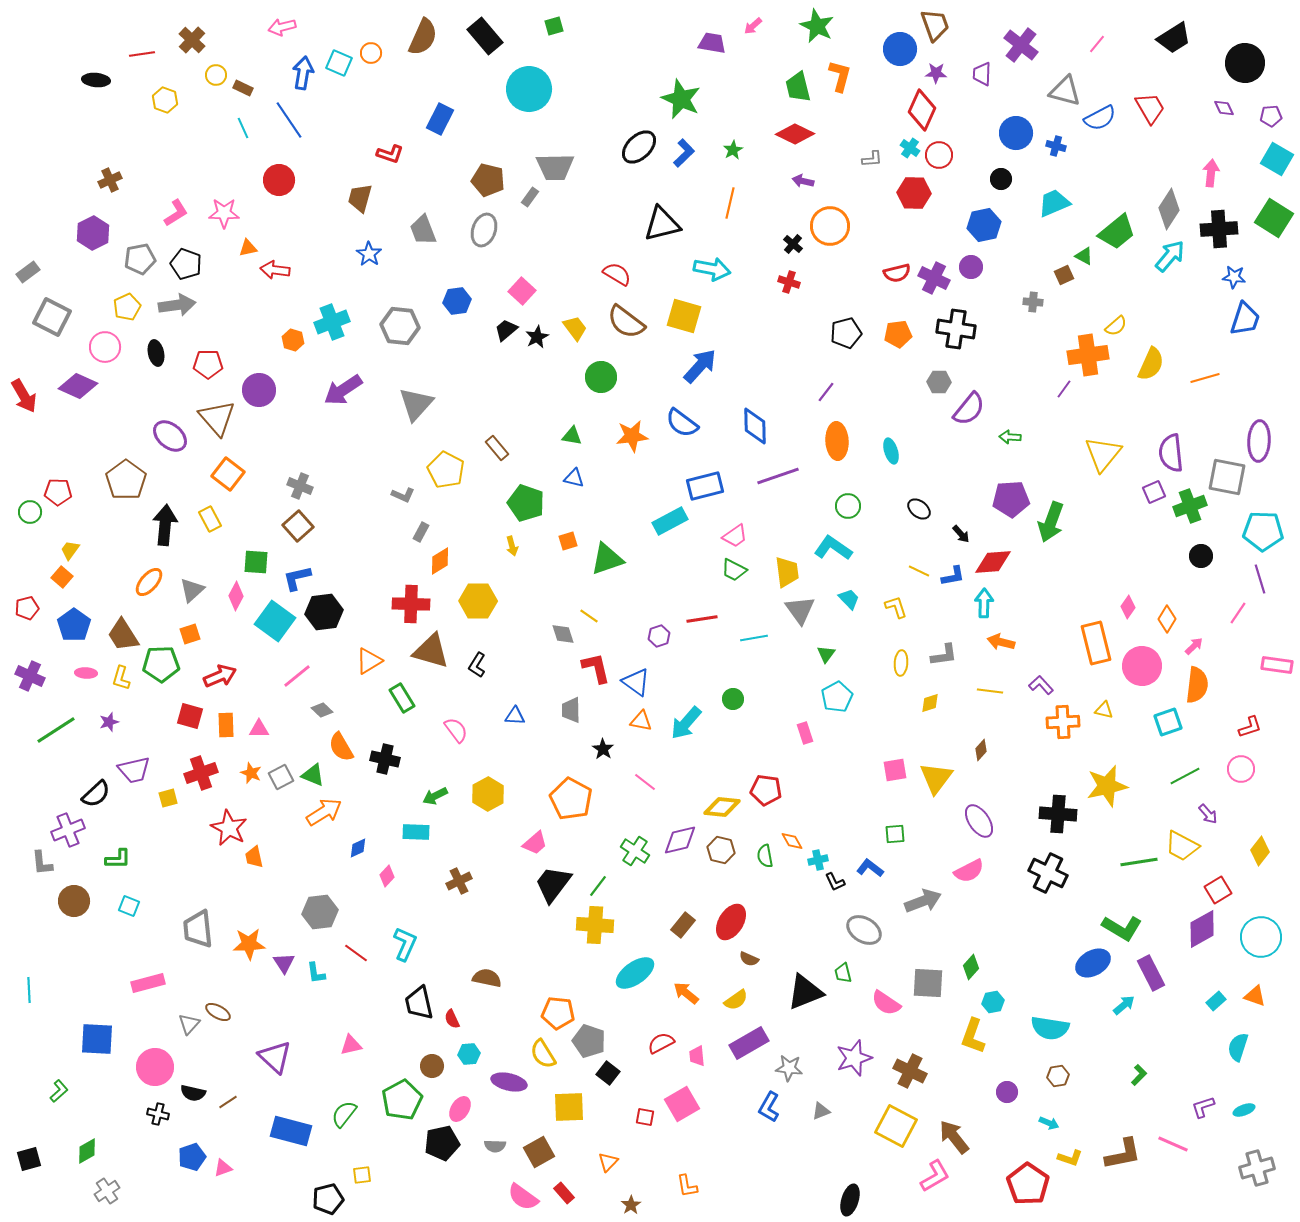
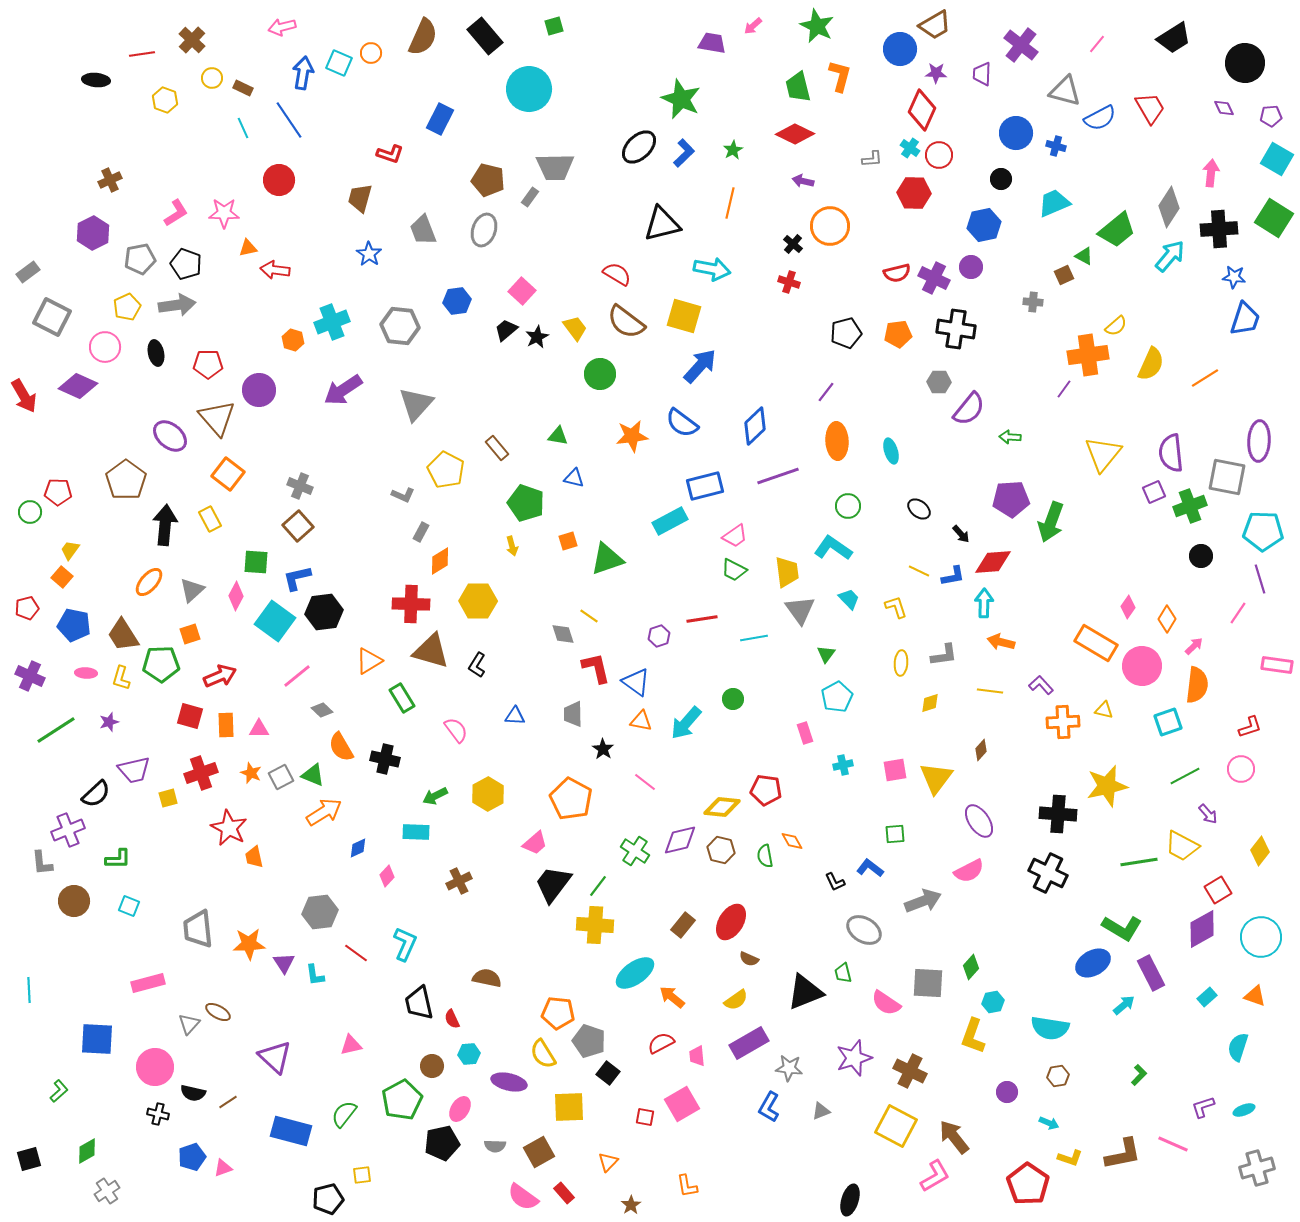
brown trapezoid at (935, 25): rotated 80 degrees clockwise
yellow circle at (216, 75): moved 4 px left, 3 px down
gray diamond at (1169, 209): moved 2 px up
green trapezoid at (1117, 232): moved 2 px up
green circle at (601, 377): moved 1 px left, 3 px up
orange line at (1205, 378): rotated 16 degrees counterclockwise
blue diamond at (755, 426): rotated 48 degrees clockwise
green triangle at (572, 436): moved 14 px left
blue pentagon at (74, 625): rotated 24 degrees counterclockwise
orange rectangle at (1096, 643): rotated 45 degrees counterclockwise
gray trapezoid at (571, 710): moved 2 px right, 4 px down
cyan cross at (818, 860): moved 25 px right, 95 px up
cyan L-shape at (316, 973): moved 1 px left, 2 px down
orange arrow at (686, 993): moved 14 px left, 4 px down
cyan rectangle at (1216, 1001): moved 9 px left, 4 px up
